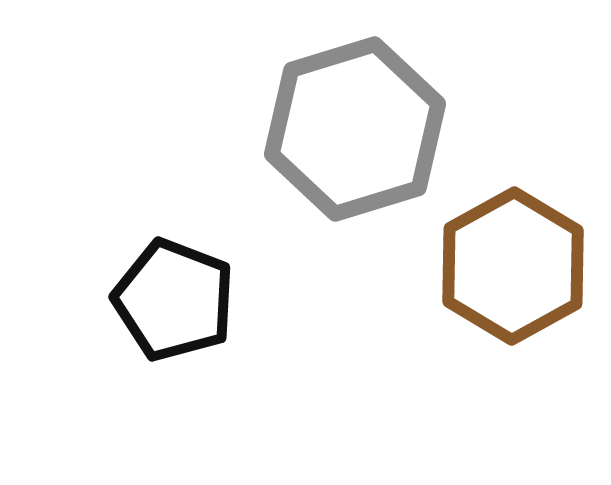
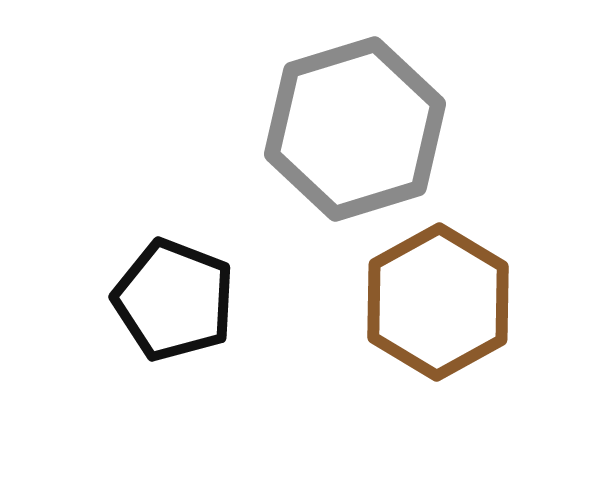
brown hexagon: moved 75 px left, 36 px down
